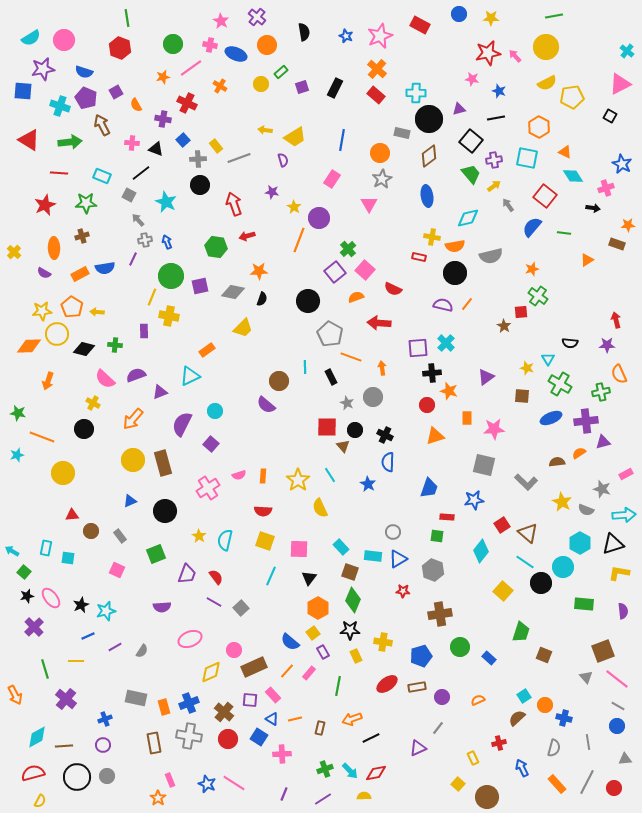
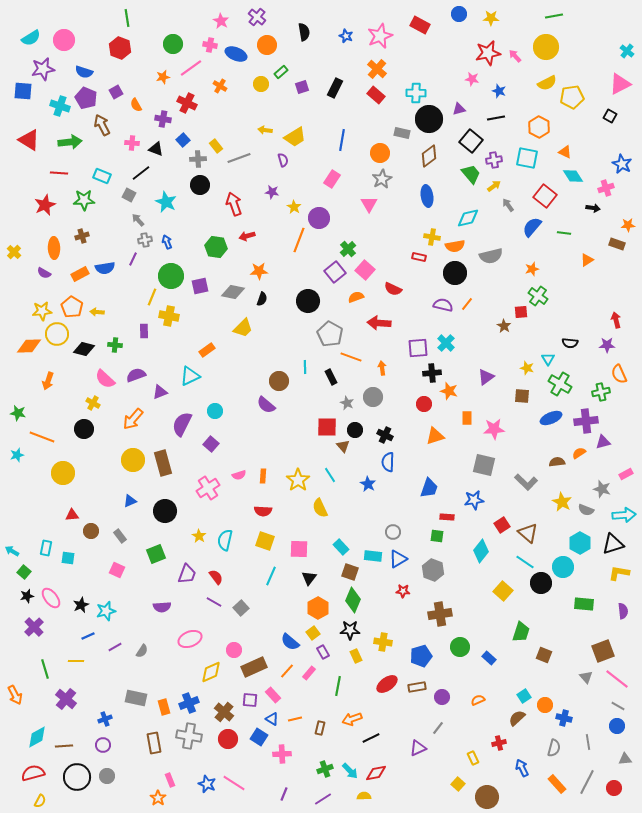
green star at (86, 203): moved 2 px left, 3 px up
red circle at (427, 405): moved 3 px left, 1 px up
